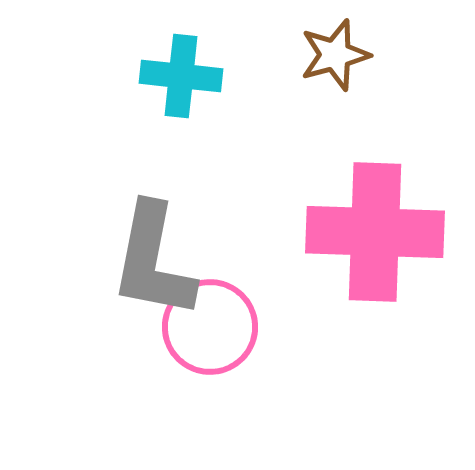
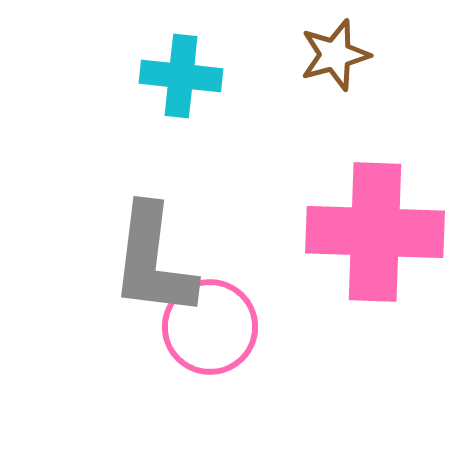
gray L-shape: rotated 4 degrees counterclockwise
